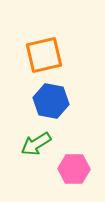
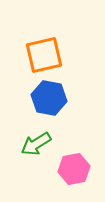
blue hexagon: moved 2 px left, 3 px up
pink hexagon: rotated 12 degrees counterclockwise
